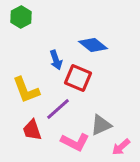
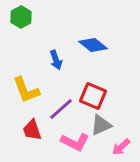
red square: moved 15 px right, 18 px down
purple line: moved 3 px right
